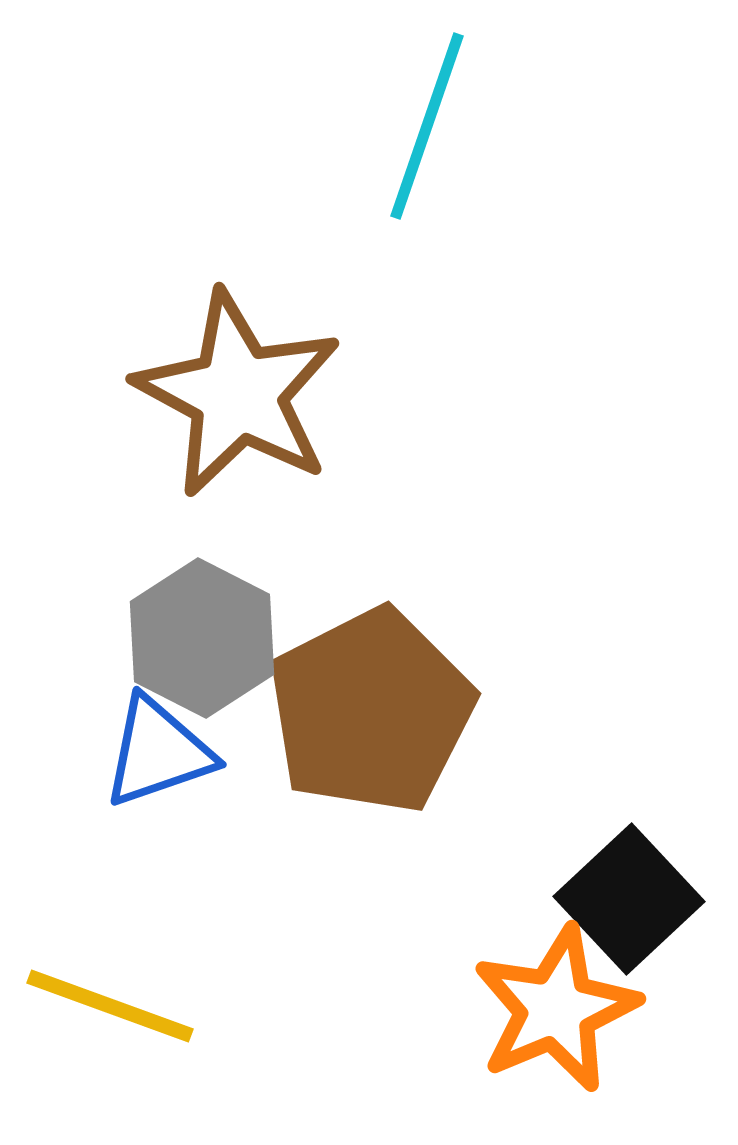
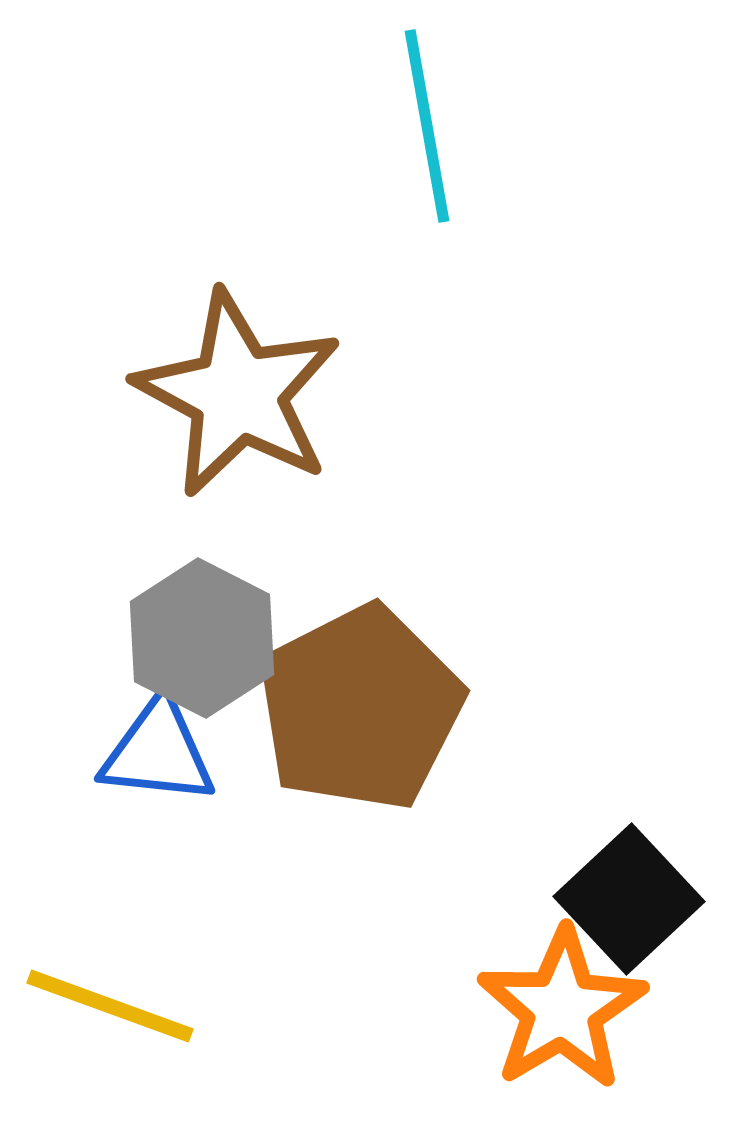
cyan line: rotated 29 degrees counterclockwise
brown pentagon: moved 11 px left, 3 px up
blue triangle: rotated 25 degrees clockwise
orange star: moved 6 px right; rotated 8 degrees counterclockwise
